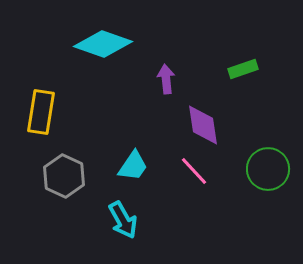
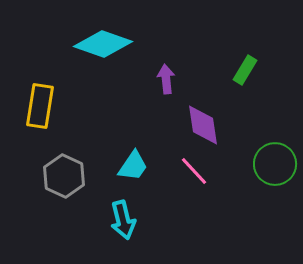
green rectangle: moved 2 px right, 1 px down; rotated 40 degrees counterclockwise
yellow rectangle: moved 1 px left, 6 px up
green circle: moved 7 px right, 5 px up
cyan arrow: rotated 15 degrees clockwise
